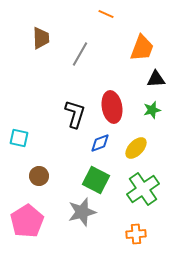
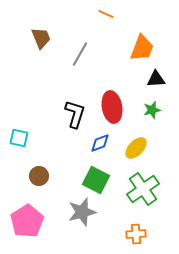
brown trapezoid: rotated 20 degrees counterclockwise
